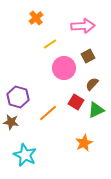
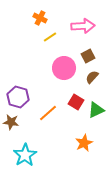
orange cross: moved 4 px right; rotated 24 degrees counterclockwise
yellow line: moved 7 px up
brown semicircle: moved 7 px up
cyan star: rotated 15 degrees clockwise
